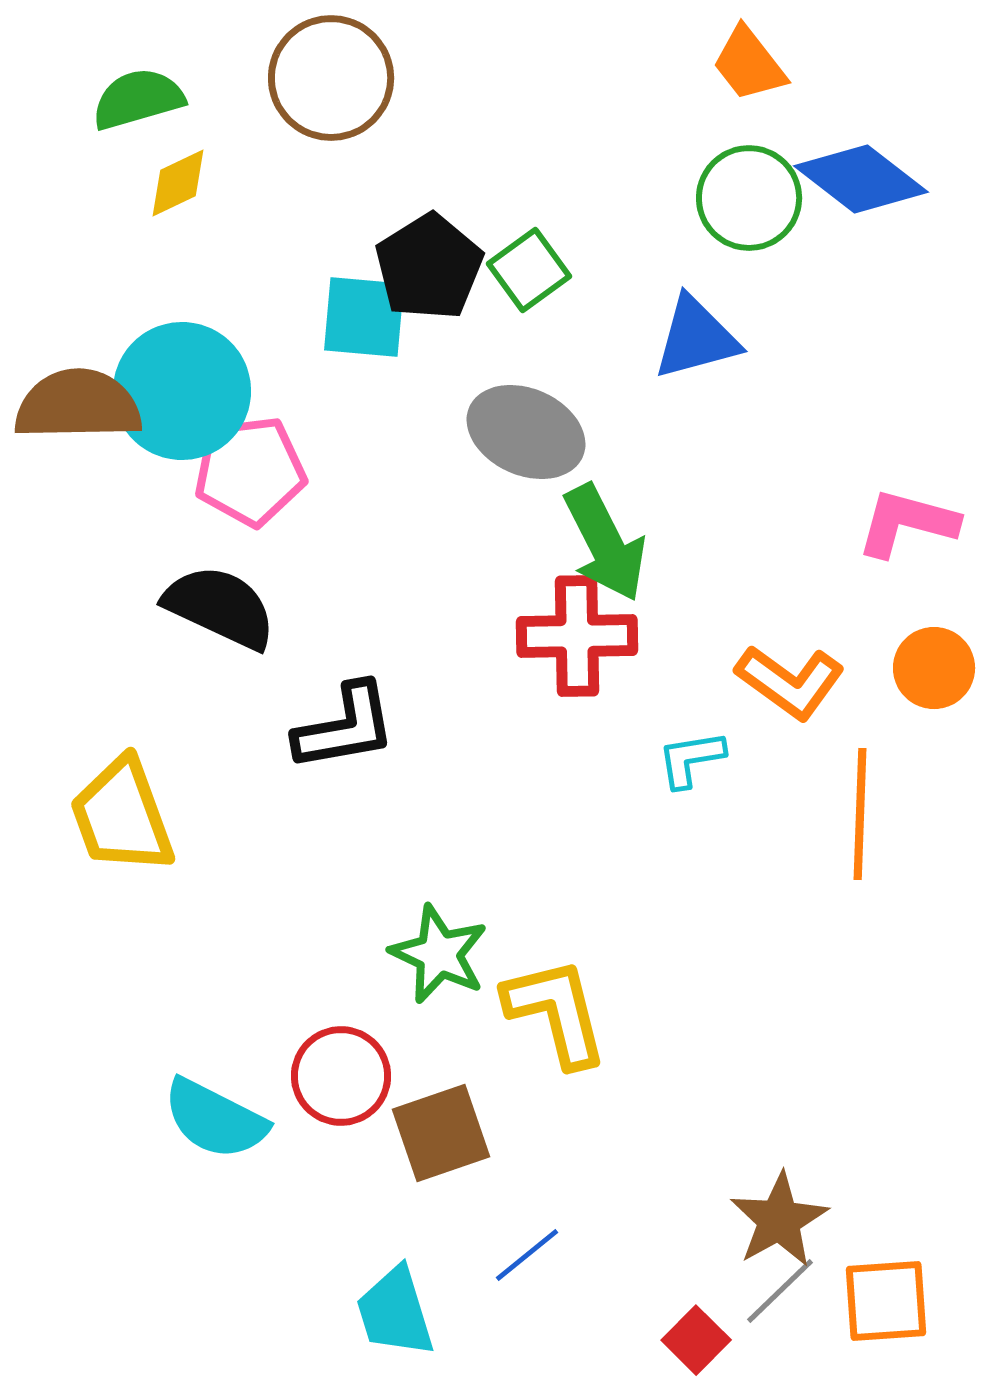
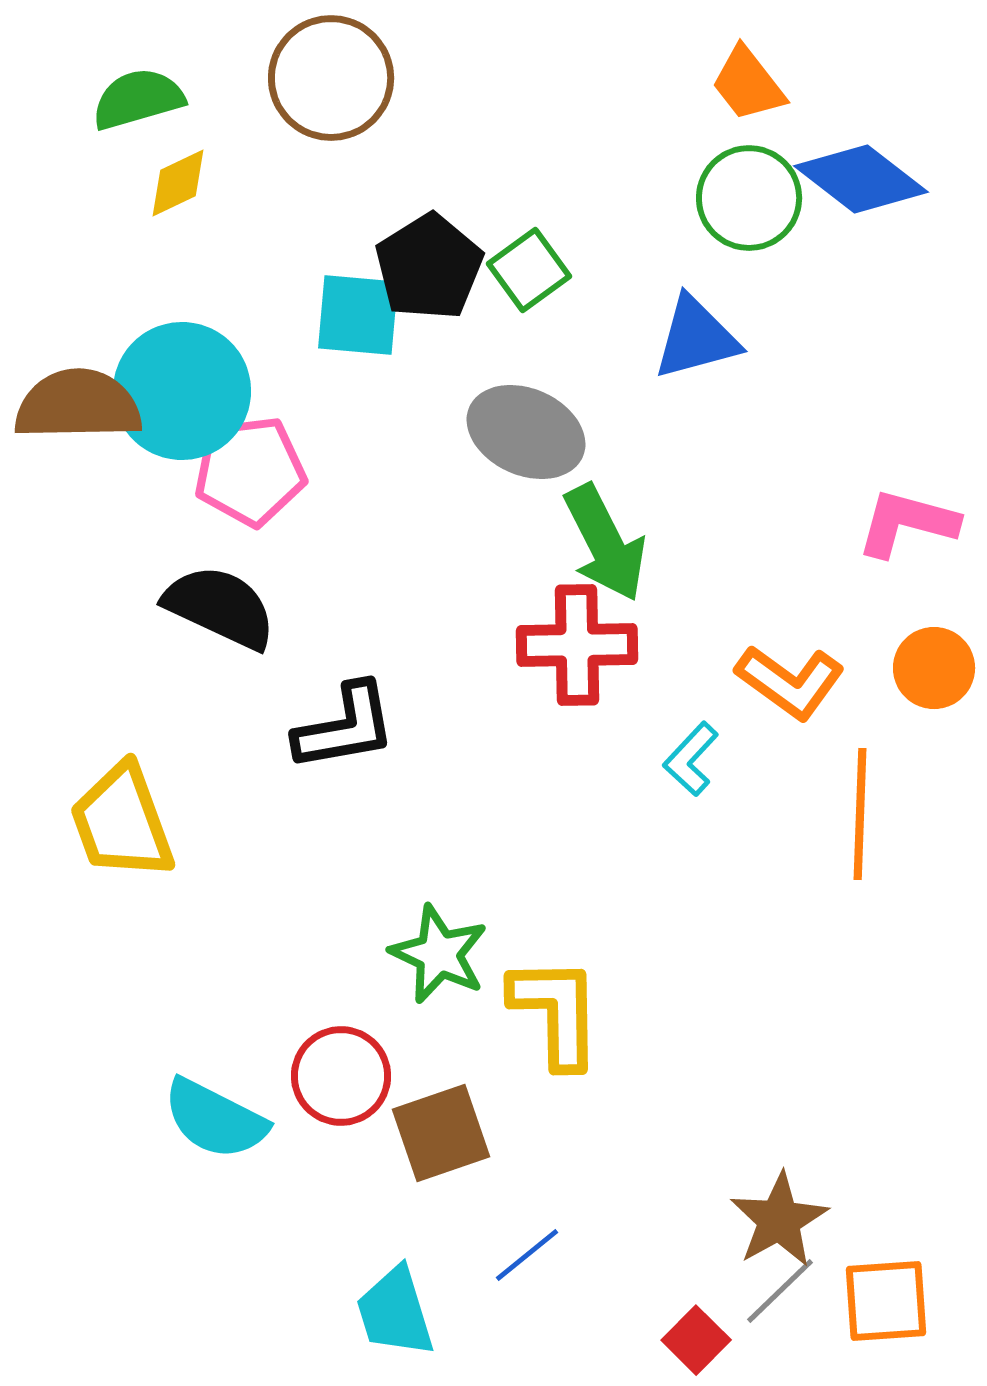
orange trapezoid: moved 1 px left, 20 px down
cyan square: moved 6 px left, 2 px up
red cross: moved 9 px down
cyan L-shape: rotated 38 degrees counterclockwise
yellow trapezoid: moved 6 px down
yellow L-shape: rotated 13 degrees clockwise
